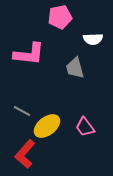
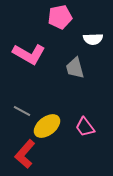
pink L-shape: rotated 24 degrees clockwise
